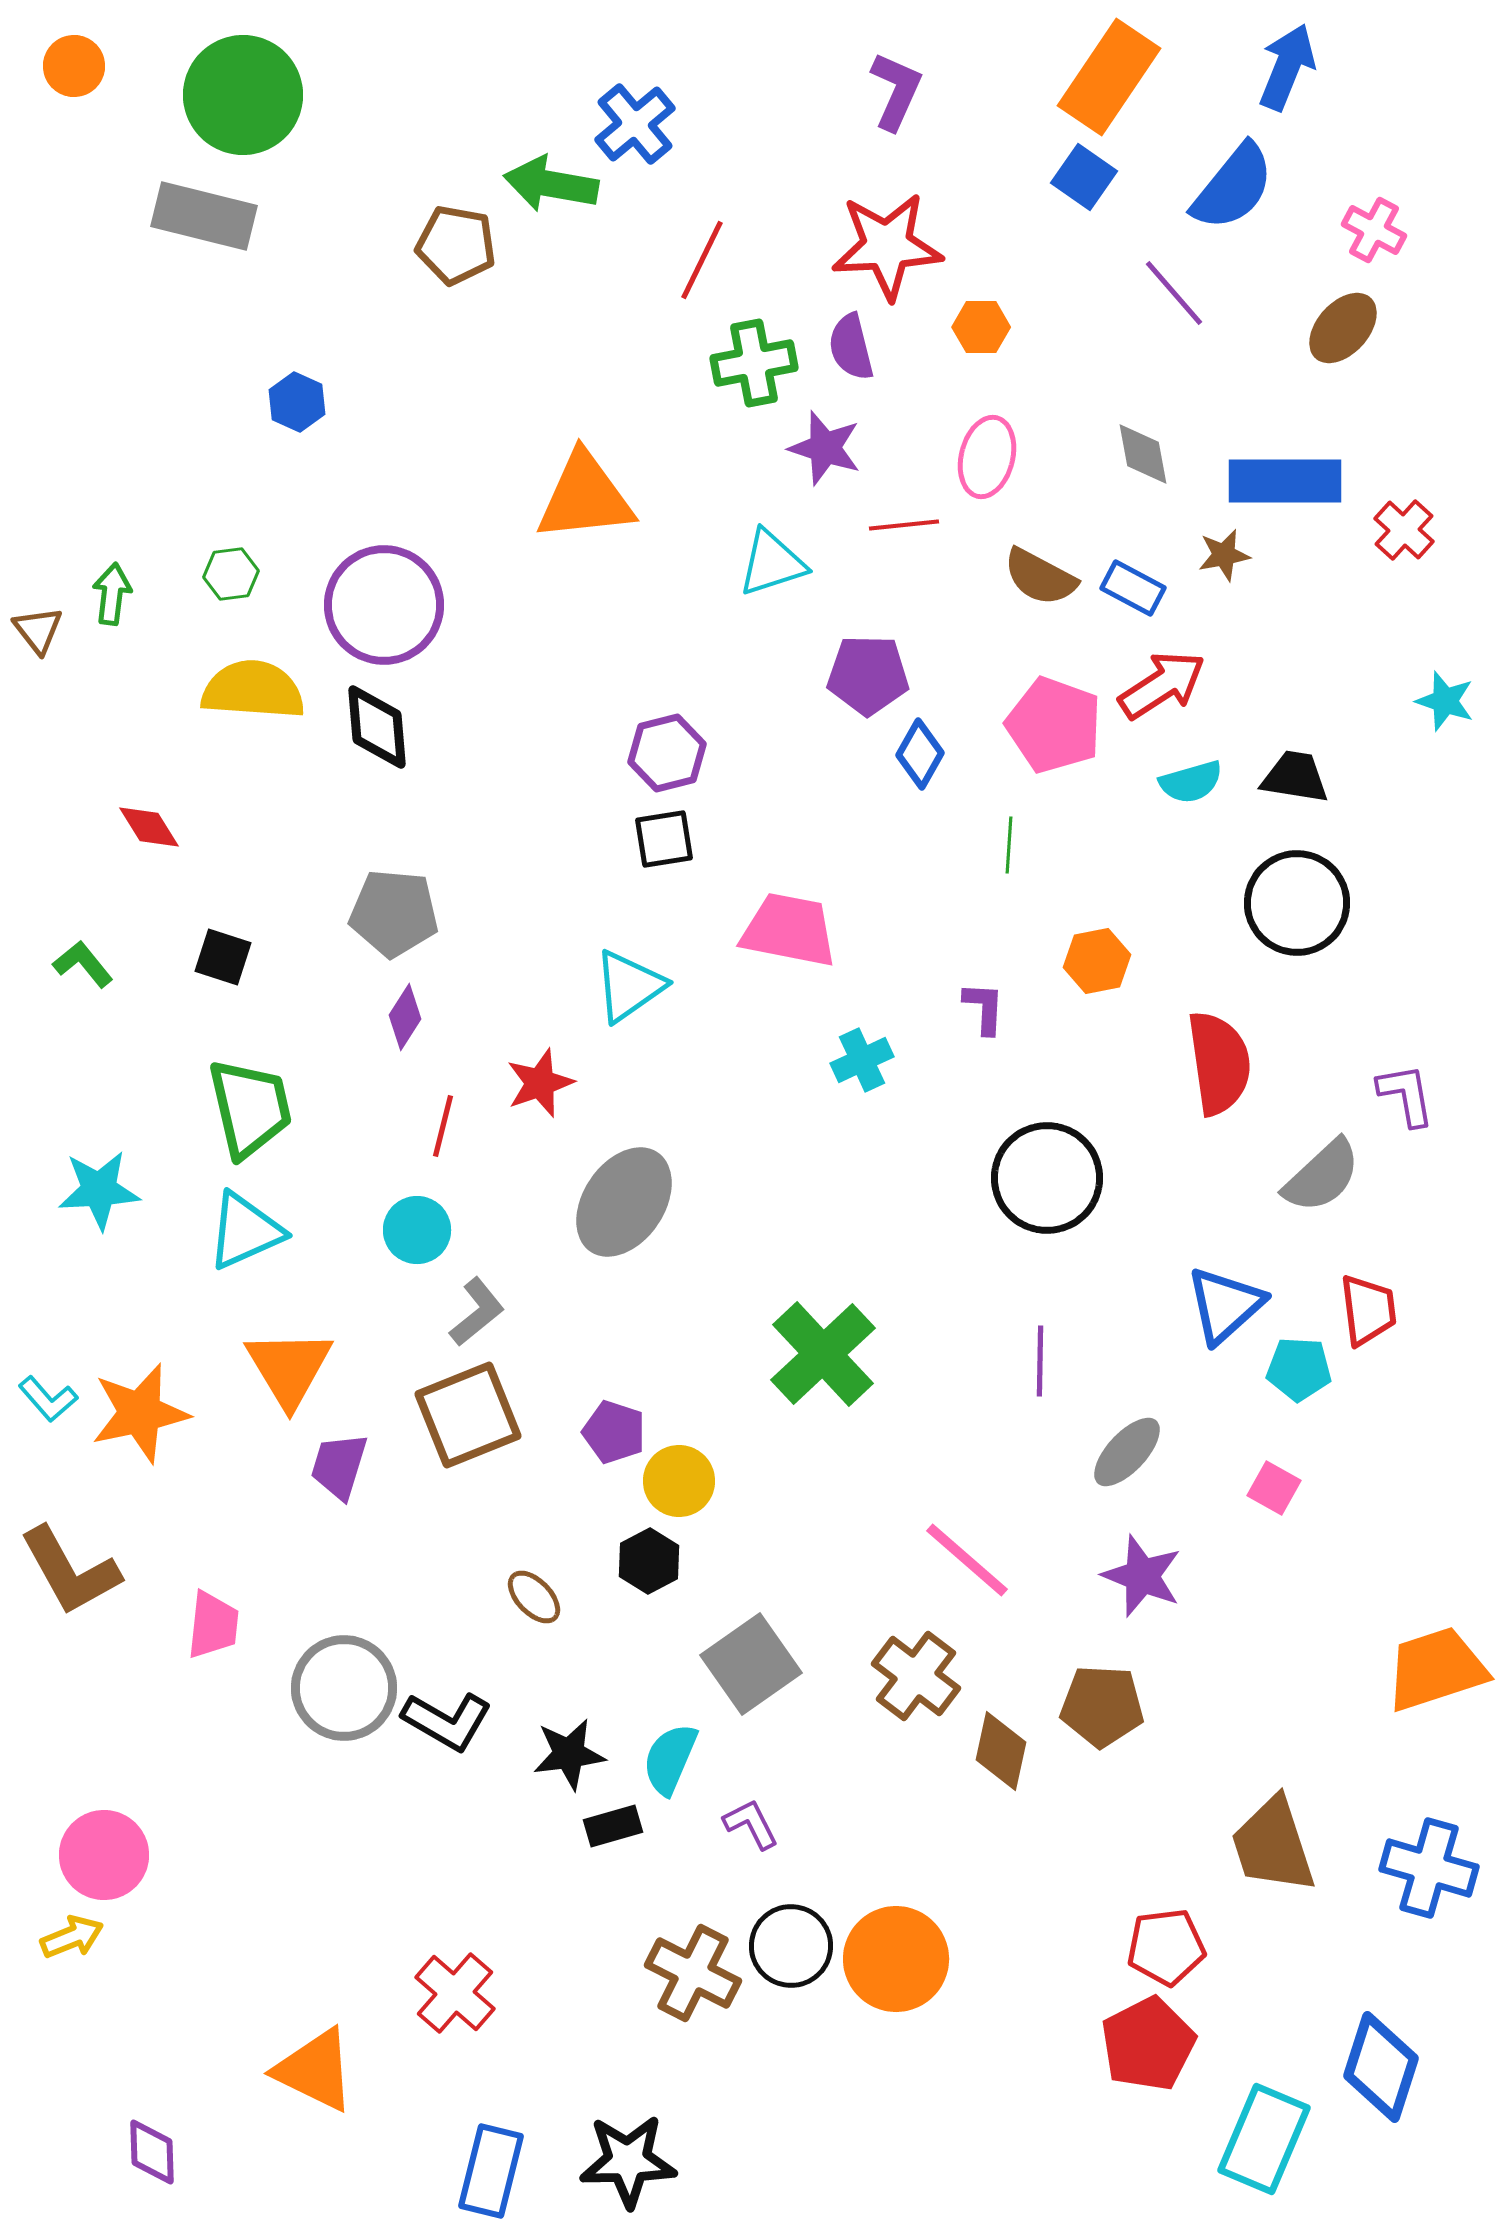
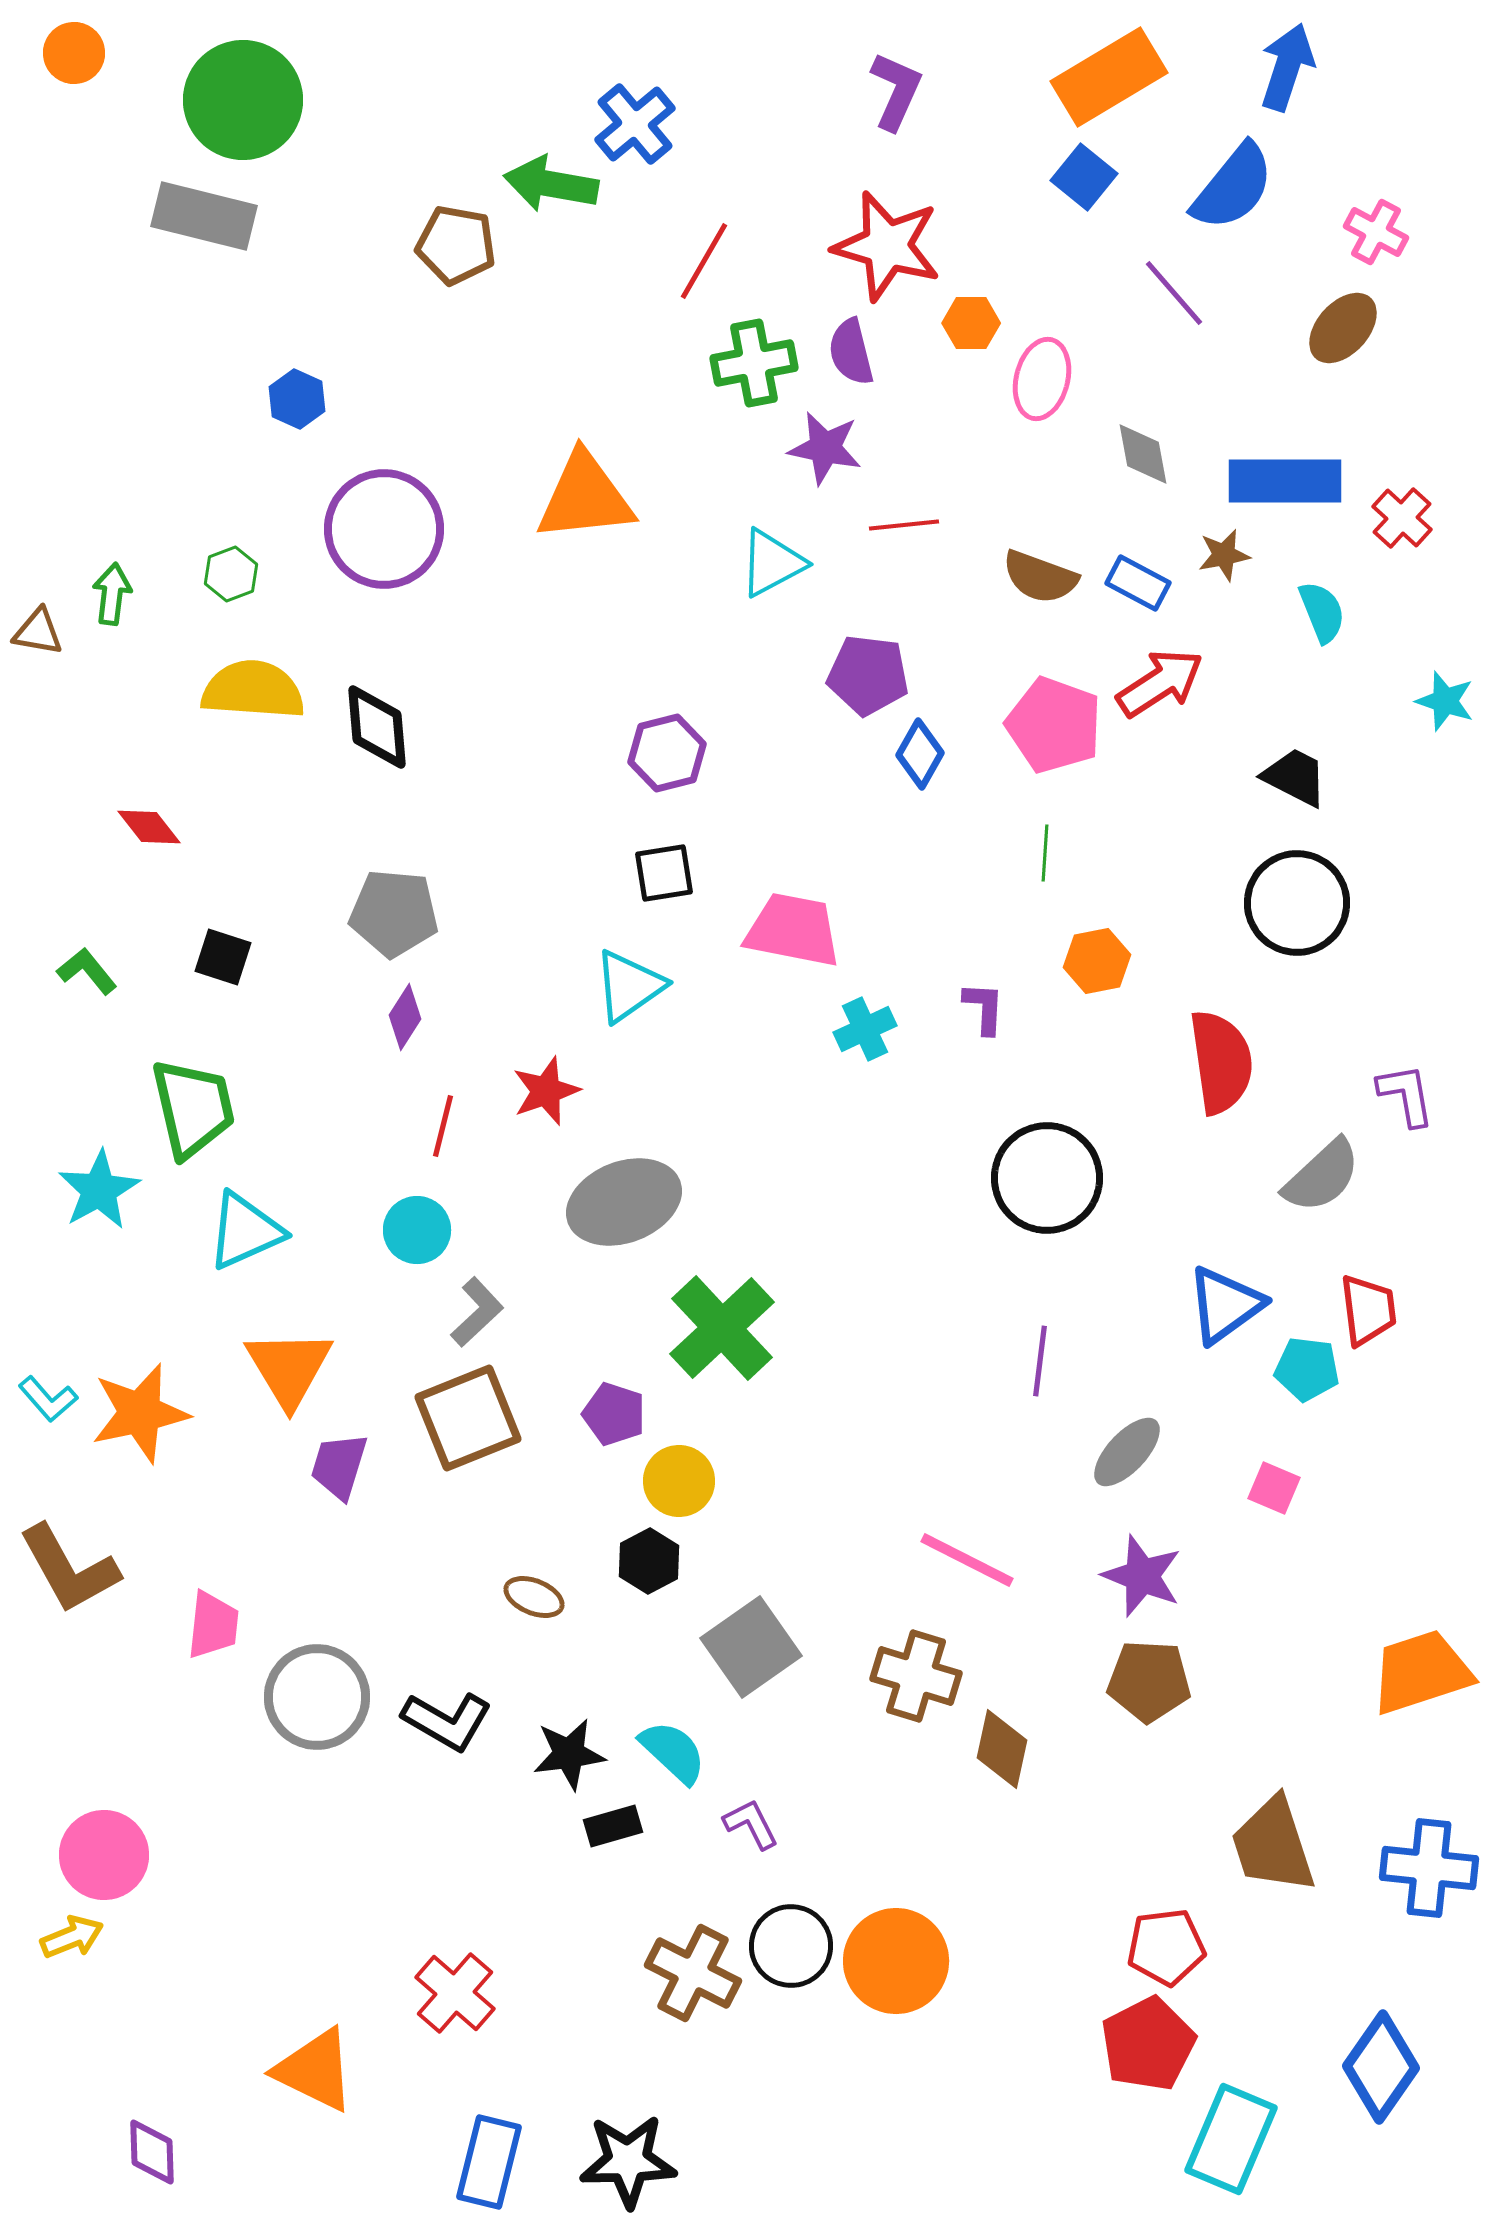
orange circle at (74, 66): moved 13 px up
blue arrow at (1287, 67): rotated 4 degrees counterclockwise
orange rectangle at (1109, 77): rotated 25 degrees clockwise
green circle at (243, 95): moved 5 px down
blue square at (1084, 177): rotated 4 degrees clockwise
pink cross at (1374, 230): moved 2 px right, 2 px down
red star at (887, 246): rotated 19 degrees clockwise
red line at (702, 260): moved 2 px right, 1 px down; rotated 4 degrees clockwise
orange hexagon at (981, 327): moved 10 px left, 4 px up
purple semicircle at (851, 347): moved 5 px down
blue hexagon at (297, 402): moved 3 px up
purple star at (825, 448): rotated 6 degrees counterclockwise
pink ellipse at (987, 457): moved 55 px right, 78 px up
red cross at (1404, 530): moved 2 px left, 12 px up
cyan triangle at (772, 563): rotated 10 degrees counterclockwise
green hexagon at (231, 574): rotated 14 degrees counterclockwise
brown semicircle at (1040, 577): rotated 8 degrees counterclockwise
blue rectangle at (1133, 588): moved 5 px right, 5 px up
purple circle at (384, 605): moved 76 px up
brown triangle at (38, 630): moved 2 px down; rotated 42 degrees counterclockwise
purple pentagon at (868, 675): rotated 6 degrees clockwise
red arrow at (1162, 685): moved 2 px left, 2 px up
black trapezoid at (1295, 777): rotated 18 degrees clockwise
cyan semicircle at (1191, 782): moved 131 px right, 170 px up; rotated 96 degrees counterclockwise
red diamond at (149, 827): rotated 6 degrees counterclockwise
black square at (664, 839): moved 34 px down
green line at (1009, 845): moved 36 px right, 8 px down
pink trapezoid at (789, 930): moved 4 px right
green L-shape at (83, 964): moved 4 px right, 7 px down
cyan cross at (862, 1060): moved 3 px right, 31 px up
red semicircle at (1219, 1063): moved 2 px right, 1 px up
red star at (540, 1083): moved 6 px right, 8 px down
green trapezoid at (250, 1108): moved 57 px left
cyan star at (99, 1190): rotated 26 degrees counterclockwise
gray ellipse at (624, 1202): rotated 35 degrees clockwise
blue triangle at (1225, 1305): rotated 6 degrees clockwise
gray L-shape at (477, 1312): rotated 4 degrees counterclockwise
green cross at (823, 1354): moved 101 px left, 26 px up
purple line at (1040, 1361): rotated 6 degrees clockwise
cyan pentagon at (1299, 1369): moved 8 px right; rotated 4 degrees clockwise
brown square at (468, 1415): moved 3 px down
purple pentagon at (614, 1432): moved 18 px up
pink square at (1274, 1488): rotated 6 degrees counterclockwise
pink line at (967, 1560): rotated 14 degrees counterclockwise
brown L-shape at (70, 1571): moved 1 px left, 2 px up
brown ellipse at (534, 1597): rotated 24 degrees counterclockwise
gray square at (751, 1664): moved 17 px up
orange trapezoid at (1436, 1669): moved 15 px left, 3 px down
brown cross at (916, 1676): rotated 20 degrees counterclockwise
gray circle at (344, 1688): moved 27 px left, 9 px down
brown pentagon at (1102, 1706): moved 47 px right, 25 px up
brown diamond at (1001, 1751): moved 1 px right, 2 px up
cyan semicircle at (670, 1759): moved 3 px right, 7 px up; rotated 110 degrees clockwise
blue cross at (1429, 1868): rotated 10 degrees counterclockwise
orange circle at (896, 1959): moved 2 px down
blue diamond at (1381, 2067): rotated 17 degrees clockwise
cyan rectangle at (1264, 2139): moved 33 px left
blue rectangle at (491, 2171): moved 2 px left, 9 px up
